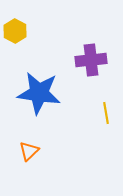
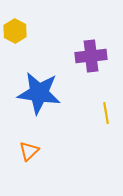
purple cross: moved 4 px up
